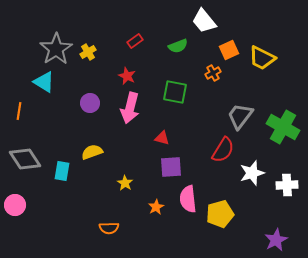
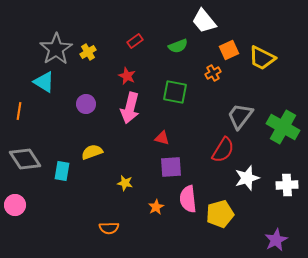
purple circle: moved 4 px left, 1 px down
white star: moved 5 px left, 5 px down
yellow star: rotated 21 degrees counterclockwise
